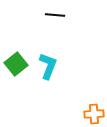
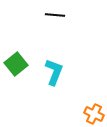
cyan L-shape: moved 6 px right, 6 px down
orange cross: rotated 30 degrees clockwise
